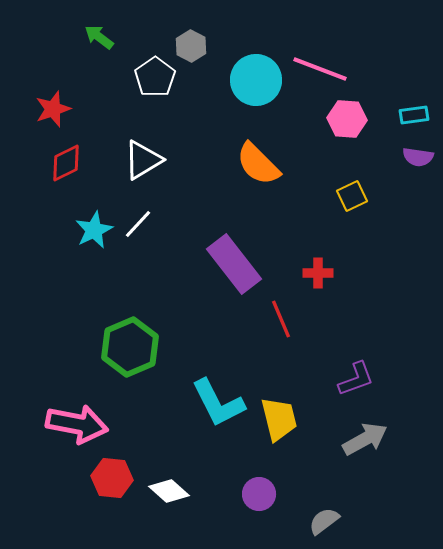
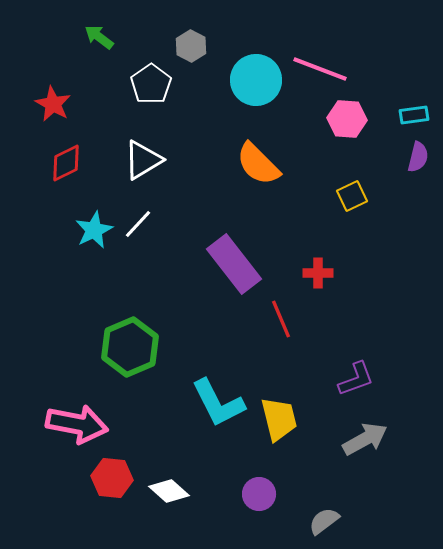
white pentagon: moved 4 px left, 7 px down
red star: moved 5 px up; rotated 24 degrees counterclockwise
purple semicircle: rotated 84 degrees counterclockwise
